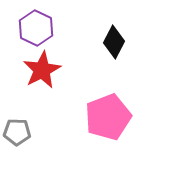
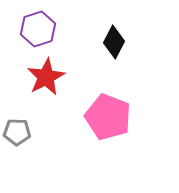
purple hexagon: moved 2 px right, 1 px down; rotated 16 degrees clockwise
red star: moved 4 px right, 7 px down
pink pentagon: rotated 30 degrees counterclockwise
